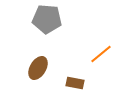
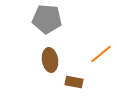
brown ellipse: moved 12 px right, 8 px up; rotated 40 degrees counterclockwise
brown rectangle: moved 1 px left, 1 px up
